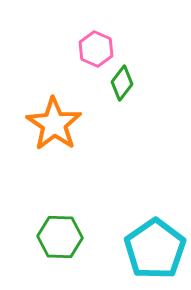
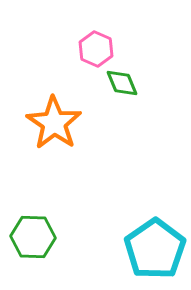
green diamond: rotated 60 degrees counterclockwise
orange star: moved 1 px up
green hexagon: moved 27 px left
